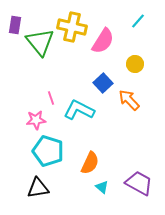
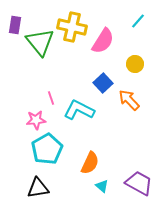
cyan pentagon: moved 1 px left, 2 px up; rotated 24 degrees clockwise
cyan triangle: moved 1 px up
